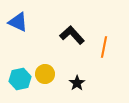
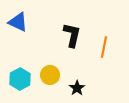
black L-shape: rotated 55 degrees clockwise
yellow circle: moved 5 px right, 1 px down
cyan hexagon: rotated 15 degrees counterclockwise
black star: moved 5 px down
